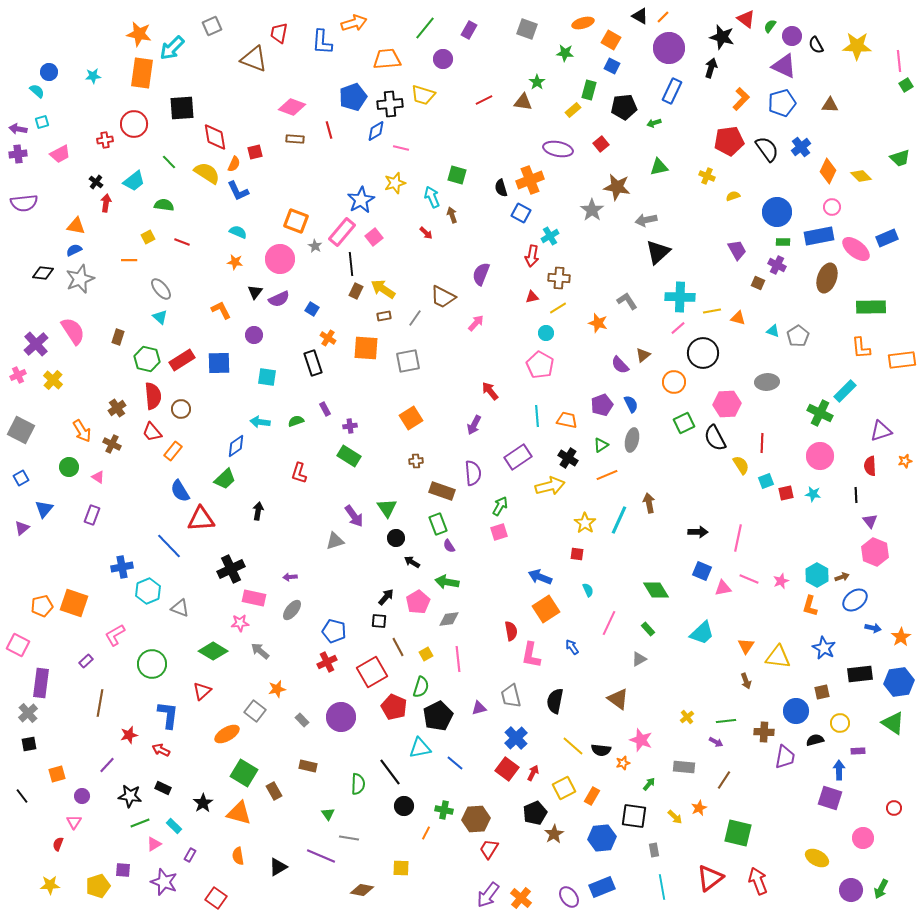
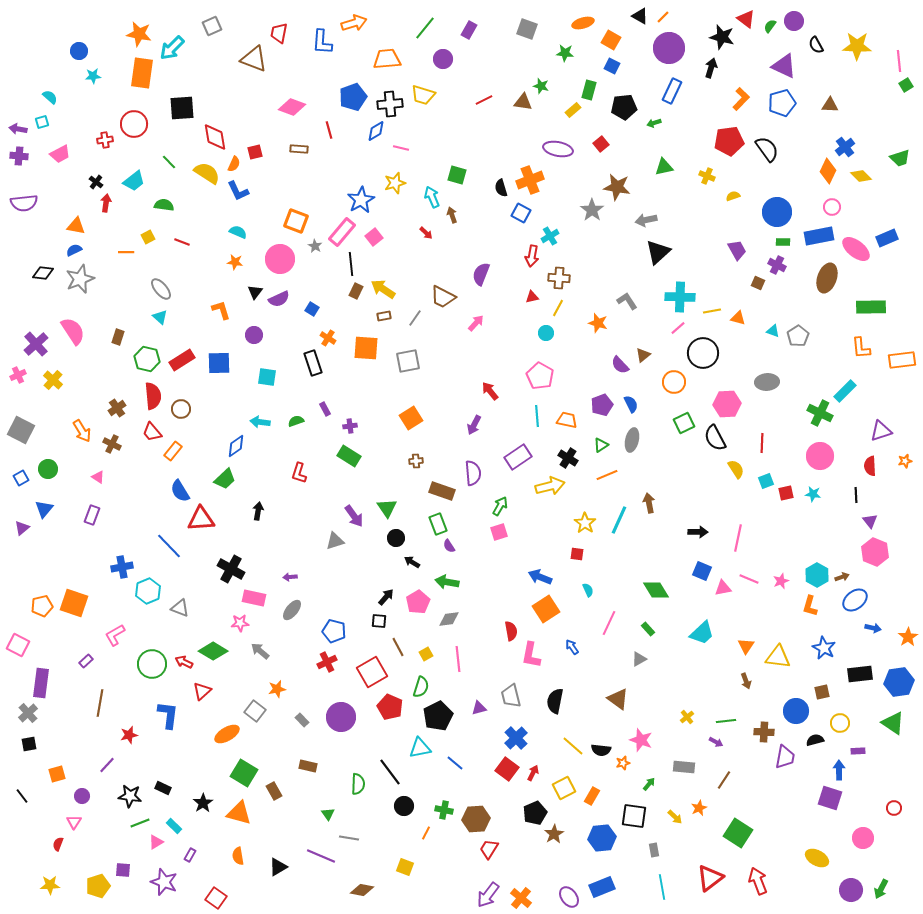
purple circle at (792, 36): moved 2 px right, 15 px up
blue circle at (49, 72): moved 30 px right, 21 px up
green star at (537, 82): moved 4 px right, 4 px down; rotated 21 degrees counterclockwise
cyan semicircle at (37, 91): moved 13 px right, 6 px down
brown rectangle at (295, 139): moved 4 px right, 10 px down
blue cross at (801, 147): moved 44 px right
purple cross at (18, 154): moved 1 px right, 2 px down; rotated 12 degrees clockwise
green triangle at (659, 167): moved 5 px right
orange line at (129, 260): moved 3 px left, 8 px up
yellow line at (558, 308): rotated 30 degrees counterclockwise
orange L-shape at (221, 310): rotated 10 degrees clockwise
pink pentagon at (540, 365): moved 11 px down
yellow semicircle at (741, 465): moved 5 px left, 4 px down
green circle at (69, 467): moved 21 px left, 2 px down
black cross at (231, 569): rotated 36 degrees counterclockwise
orange star at (901, 637): moved 7 px right
red pentagon at (394, 707): moved 4 px left
red arrow at (161, 750): moved 23 px right, 88 px up
green square at (738, 833): rotated 20 degrees clockwise
pink triangle at (154, 844): moved 2 px right, 2 px up
yellow square at (401, 868): moved 4 px right, 1 px up; rotated 18 degrees clockwise
